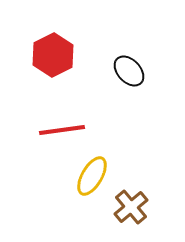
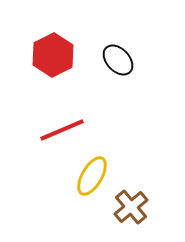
black ellipse: moved 11 px left, 11 px up
red line: rotated 15 degrees counterclockwise
